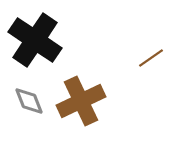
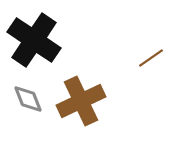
black cross: moved 1 px left
gray diamond: moved 1 px left, 2 px up
